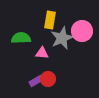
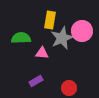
red circle: moved 21 px right, 9 px down
